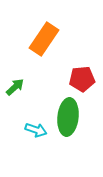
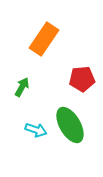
green arrow: moved 7 px right; rotated 18 degrees counterclockwise
green ellipse: moved 2 px right, 8 px down; rotated 36 degrees counterclockwise
